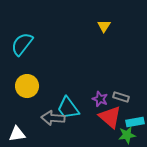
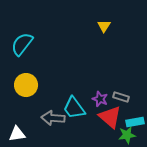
yellow circle: moved 1 px left, 1 px up
cyan trapezoid: moved 6 px right
